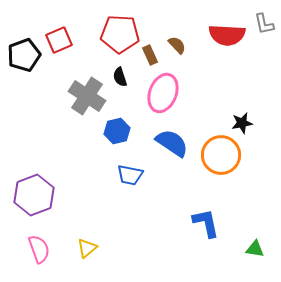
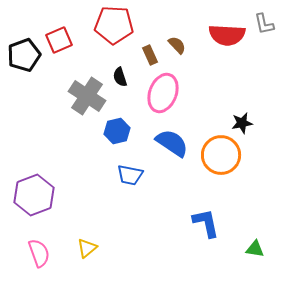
red pentagon: moved 6 px left, 9 px up
pink semicircle: moved 4 px down
